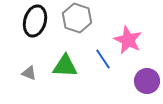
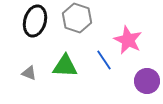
blue line: moved 1 px right, 1 px down
